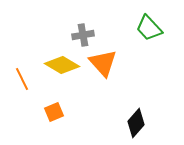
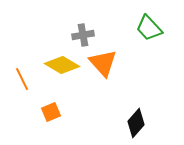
orange square: moved 3 px left
